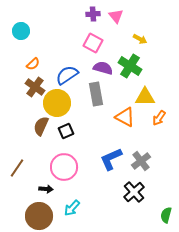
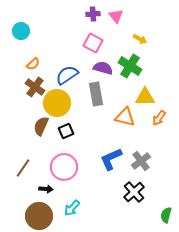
orange triangle: rotated 15 degrees counterclockwise
brown line: moved 6 px right
